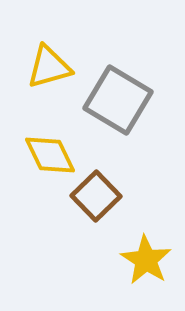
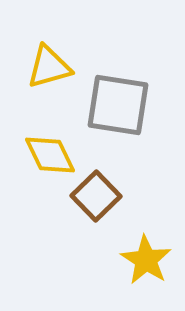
gray square: moved 5 px down; rotated 22 degrees counterclockwise
